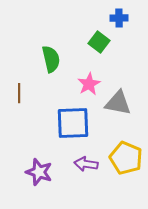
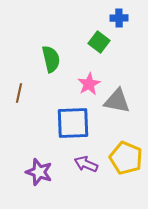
brown line: rotated 12 degrees clockwise
gray triangle: moved 1 px left, 2 px up
purple arrow: rotated 15 degrees clockwise
